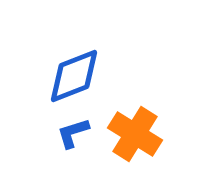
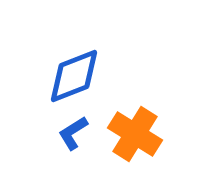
blue L-shape: rotated 15 degrees counterclockwise
